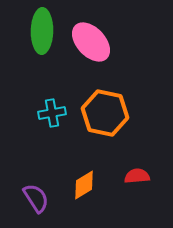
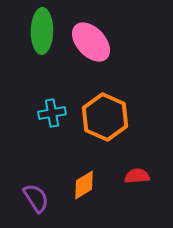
orange hexagon: moved 4 px down; rotated 12 degrees clockwise
